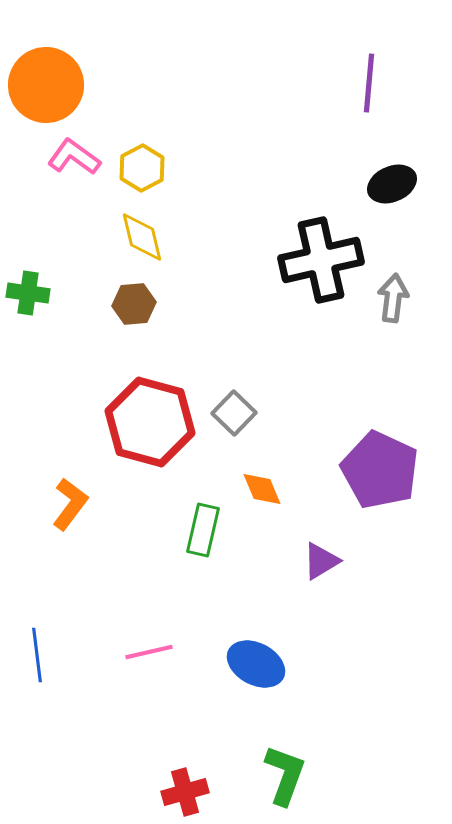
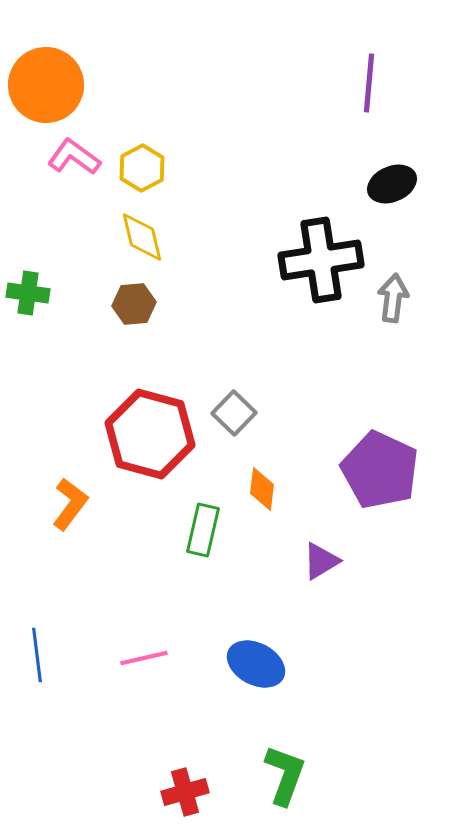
black cross: rotated 4 degrees clockwise
red hexagon: moved 12 px down
orange diamond: rotated 30 degrees clockwise
pink line: moved 5 px left, 6 px down
